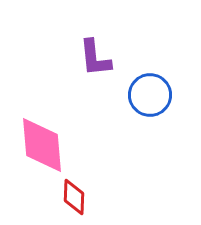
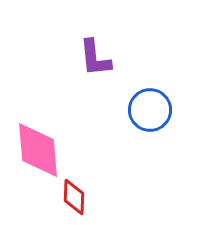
blue circle: moved 15 px down
pink diamond: moved 4 px left, 5 px down
